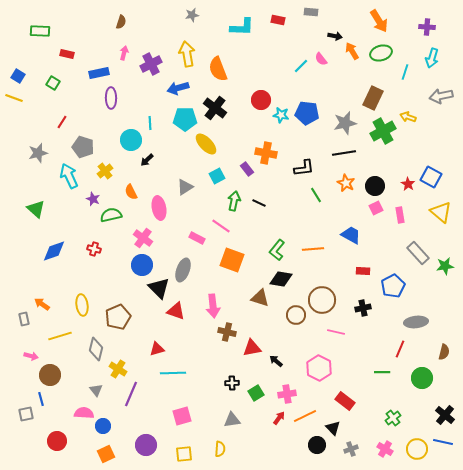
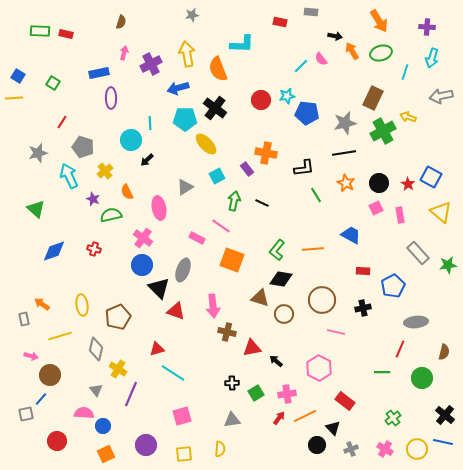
red rectangle at (278, 20): moved 2 px right, 2 px down
cyan L-shape at (242, 27): moved 17 px down
red rectangle at (67, 54): moved 1 px left, 20 px up
yellow line at (14, 98): rotated 24 degrees counterclockwise
cyan star at (281, 115): moved 6 px right, 19 px up; rotated 21 degrees counterclockwise
black circle at (375, 186): moved 4 px right, 3 px up
orange semicircle at (131, 192): moved 4 px left
black line at (259, 203): moved 3 px right
green star at (445, 266): moved 3 px right, 1 px up
brown circle at (296, 315): moved 12 px left, 1 px up
cyan line at (173, 373): rotated 35 degrees clockwise
blue line at (41, 399): rotated 56 degrees clockwise
